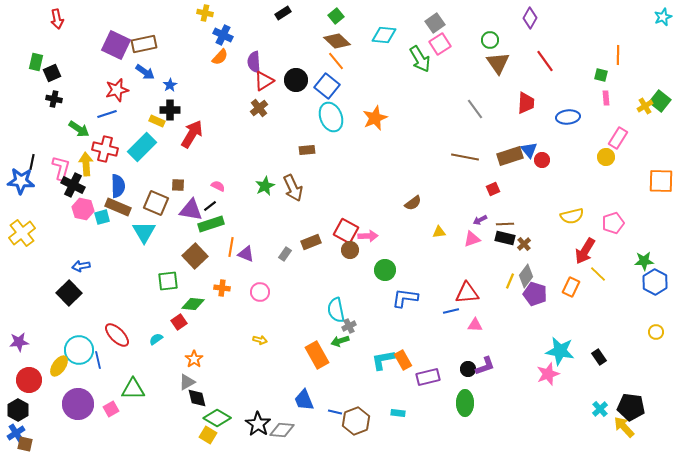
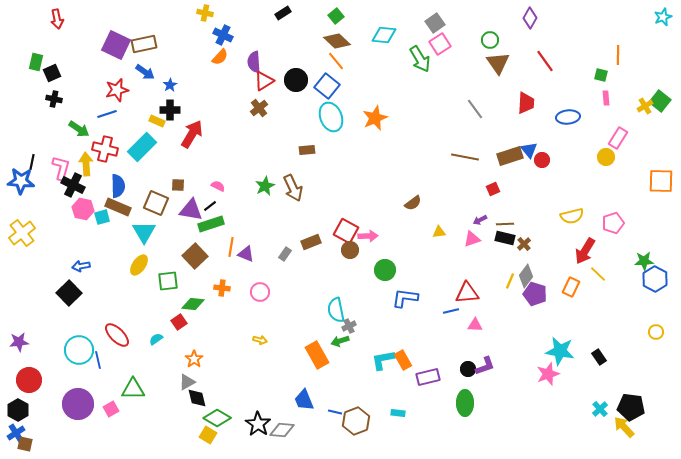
blue hexagon at (655, 282): moved 3 px up
yellow ellipse at (59, 366): moved 80 px right, 101 px up
